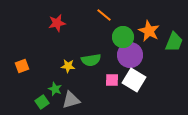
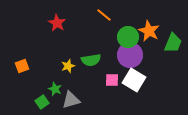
red star: rotated 30 degrees counterclockwise
green circle: moved 5 px right
green trapezoid: moved 1 px left, 1 px down
yellow star: rotated 24 degrees counterclockwise
